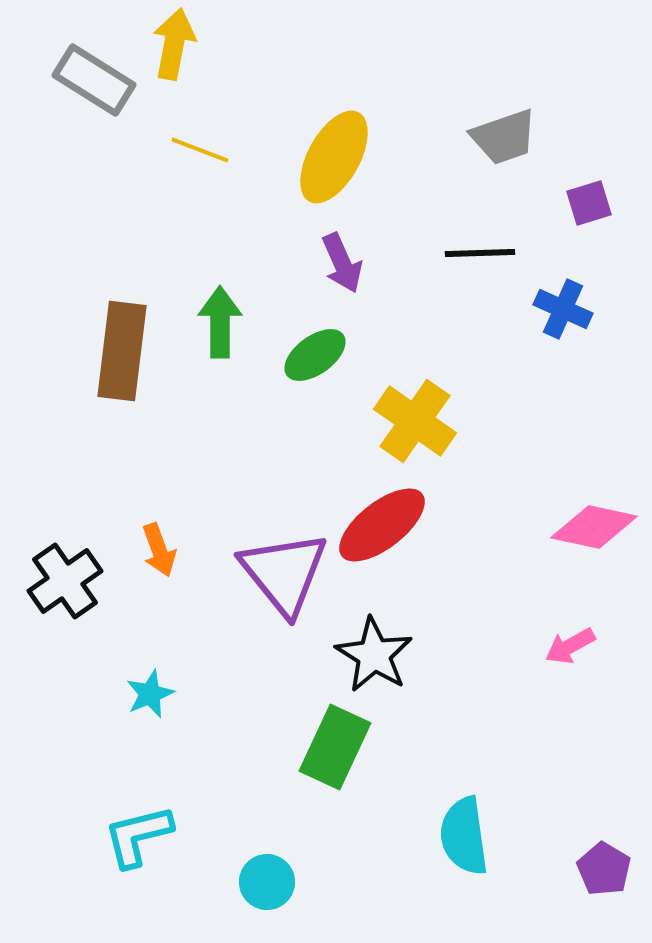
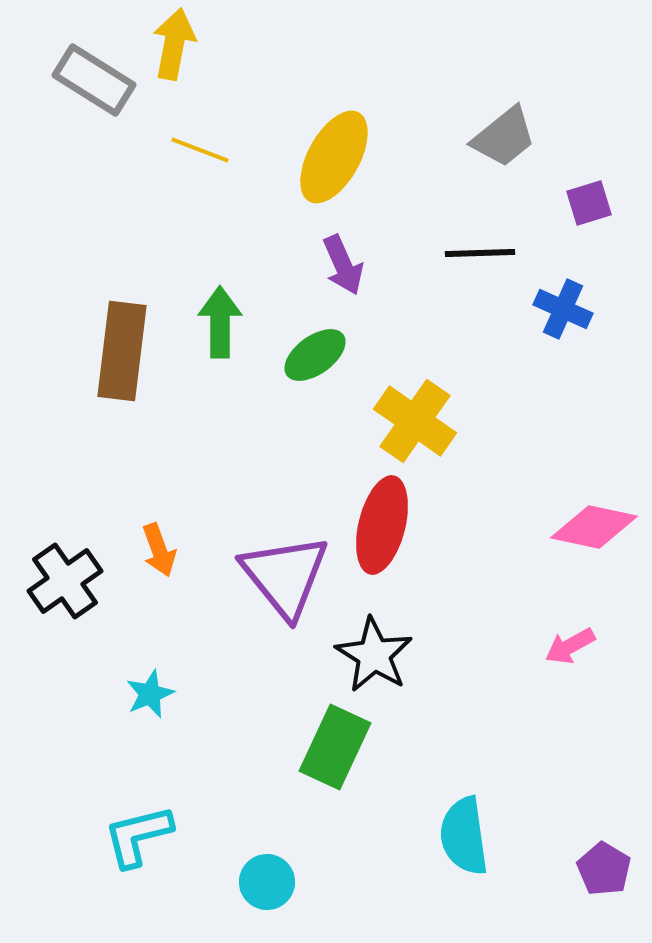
gray trapezoid: rotated 20 degrees counterclockwise
purple arrow: moved 1 px right, 2 px down
red ellipse: rotated 38 degrees counterclockwise
purple triangle: moved 1 px right, 3 px down
